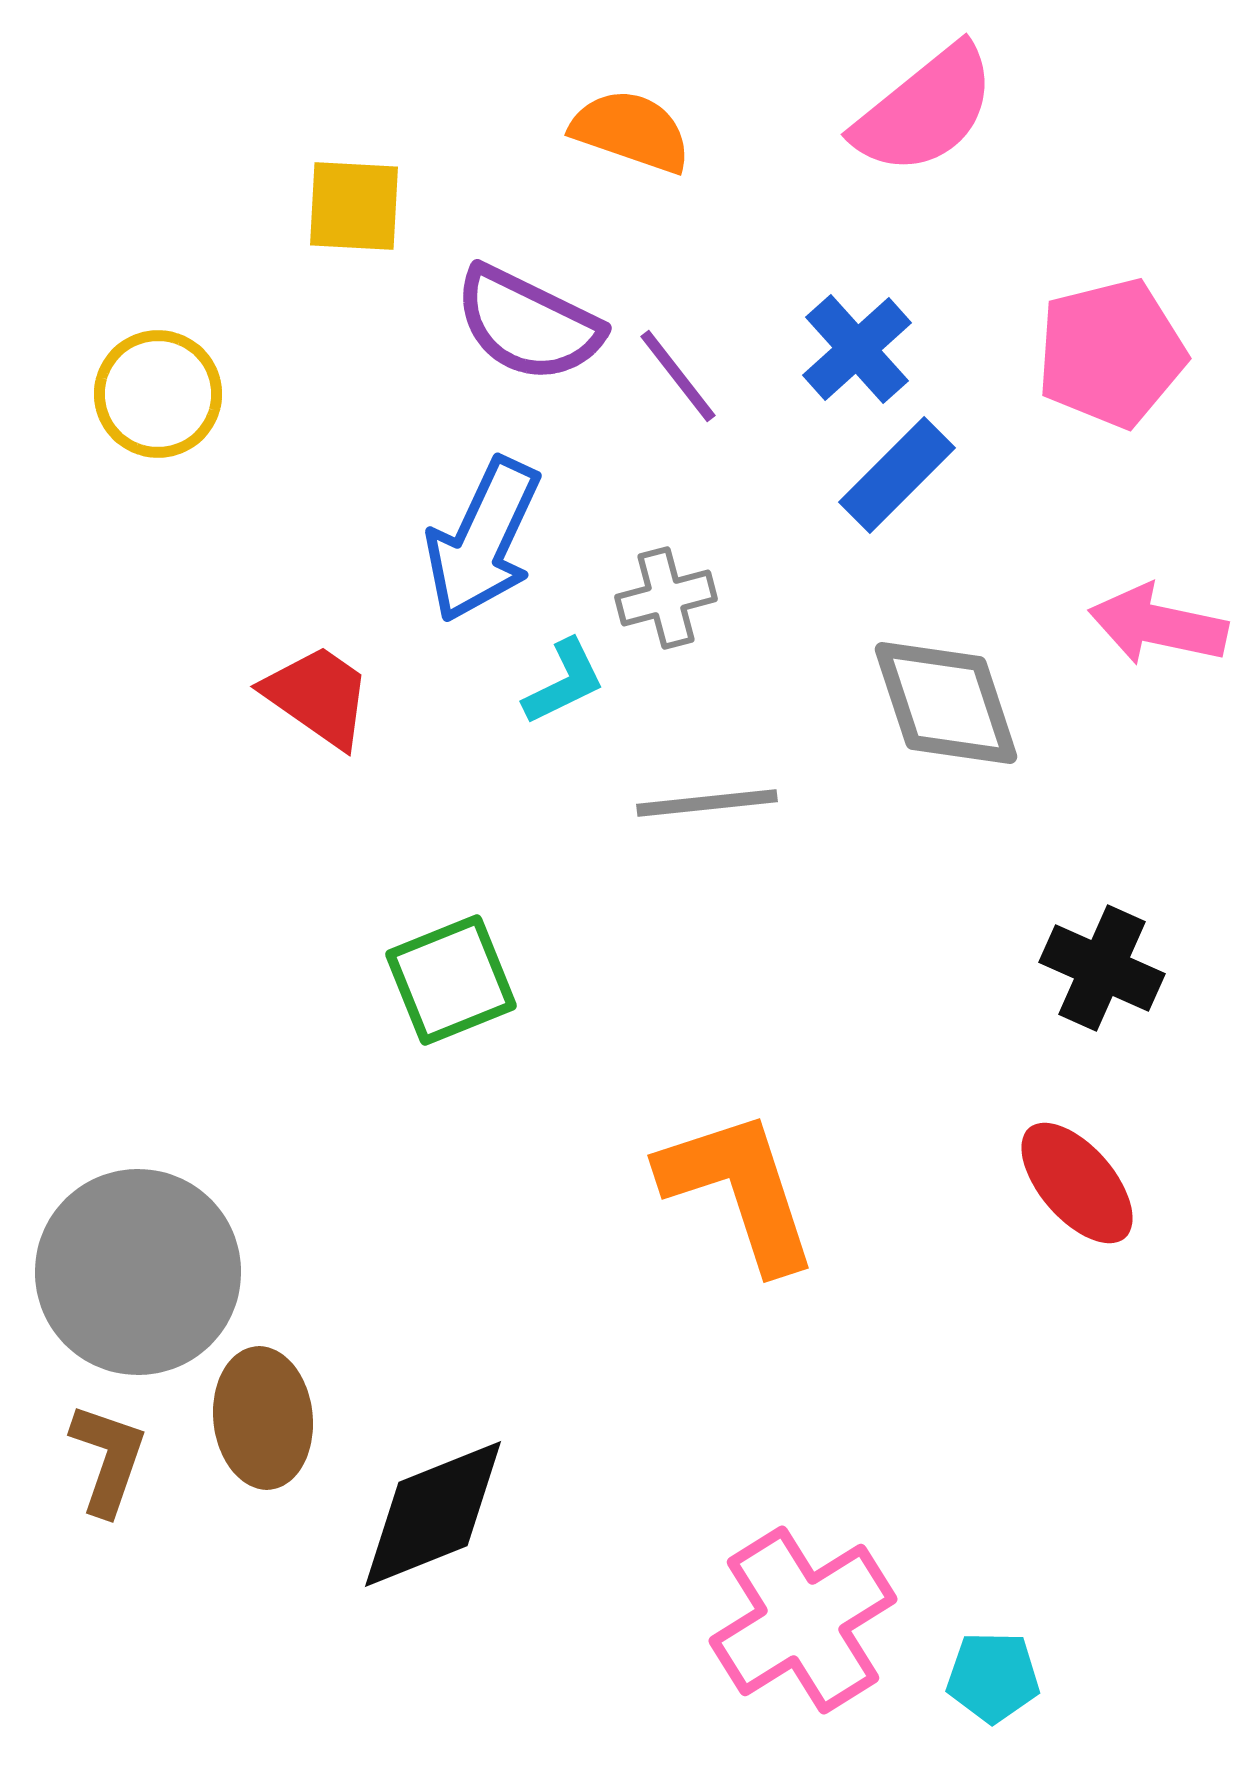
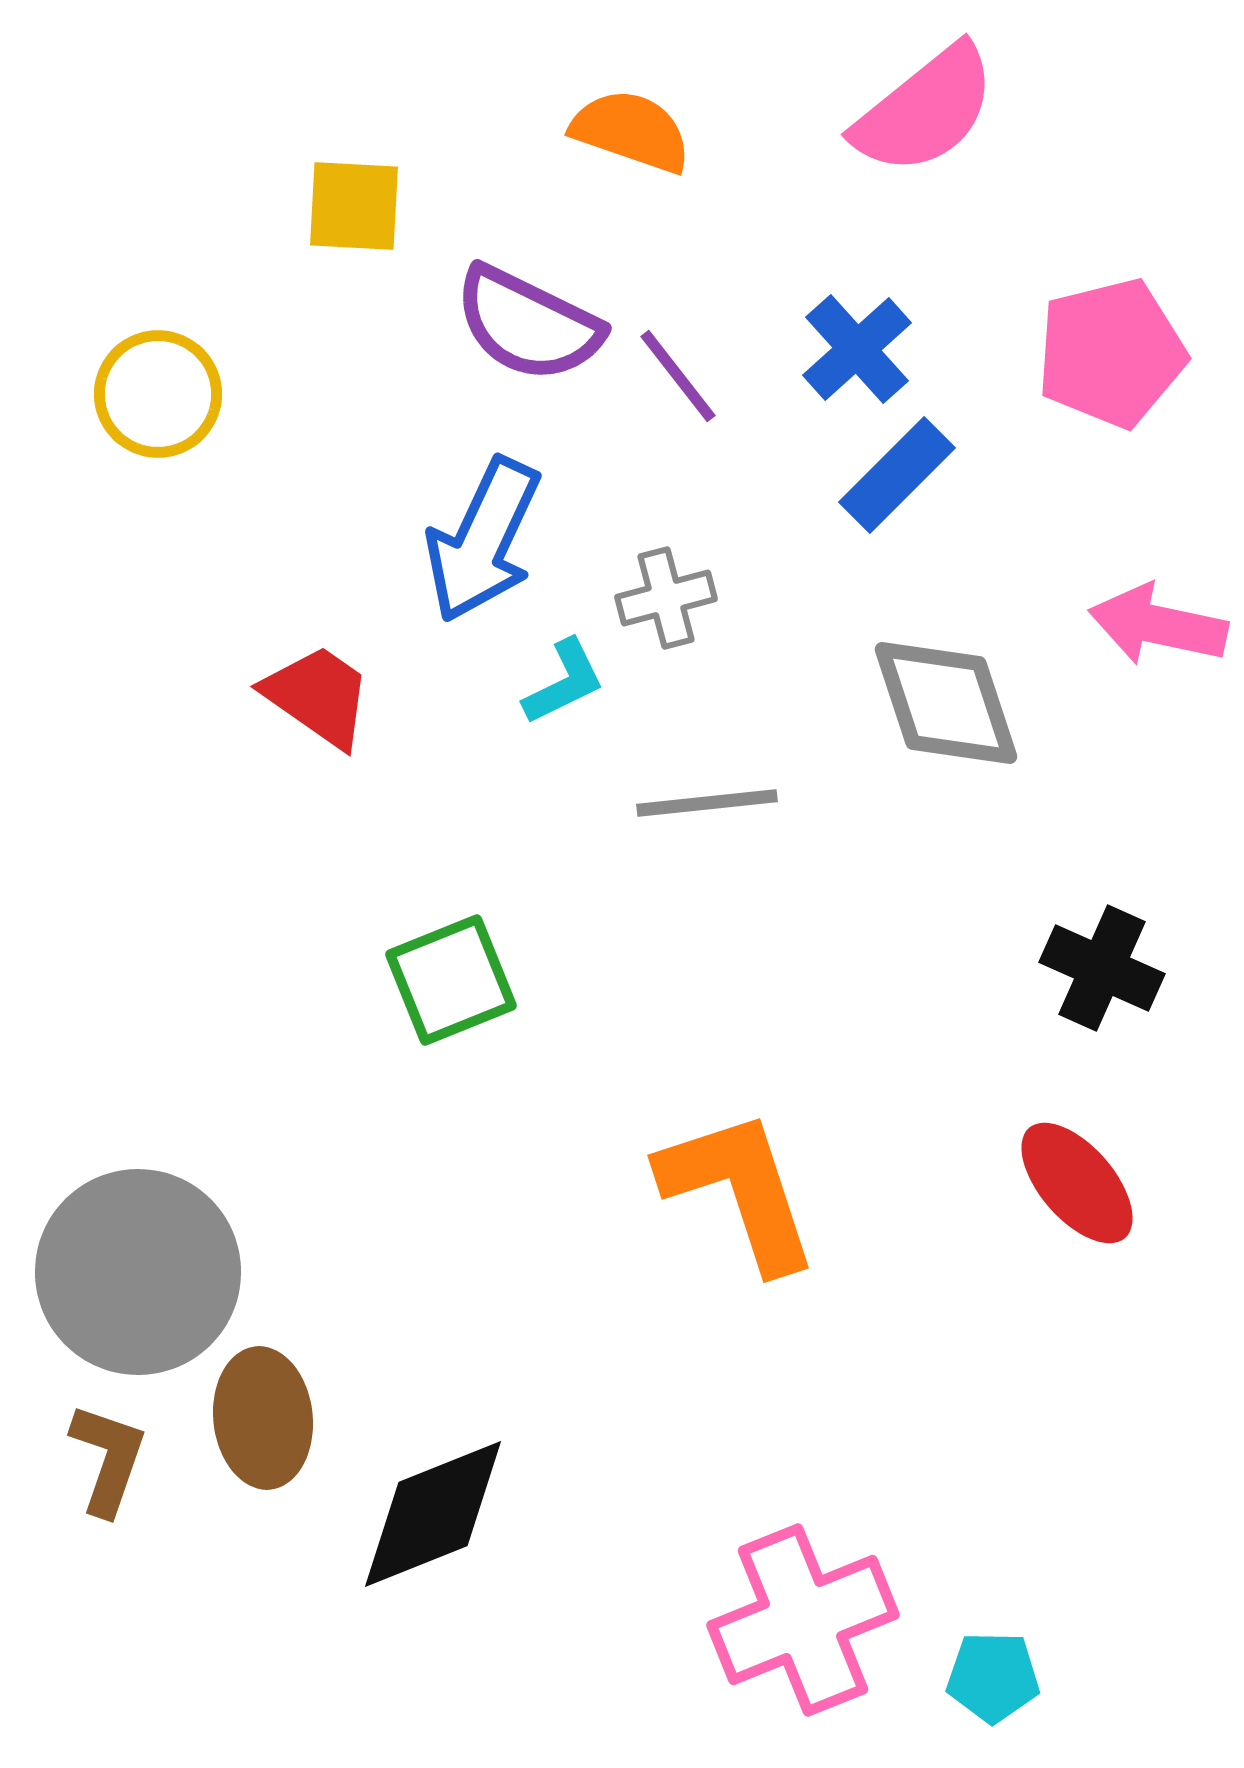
pink cross: rotated 10 degrees clockwise
